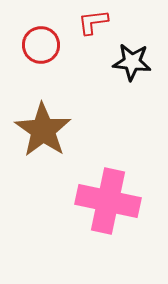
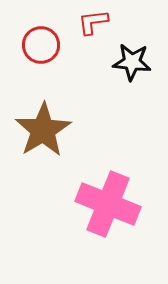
brown star: rotated 6 degrees clockwise
pink cross: moved 3 px down; rotated 10 degrees clockwise
